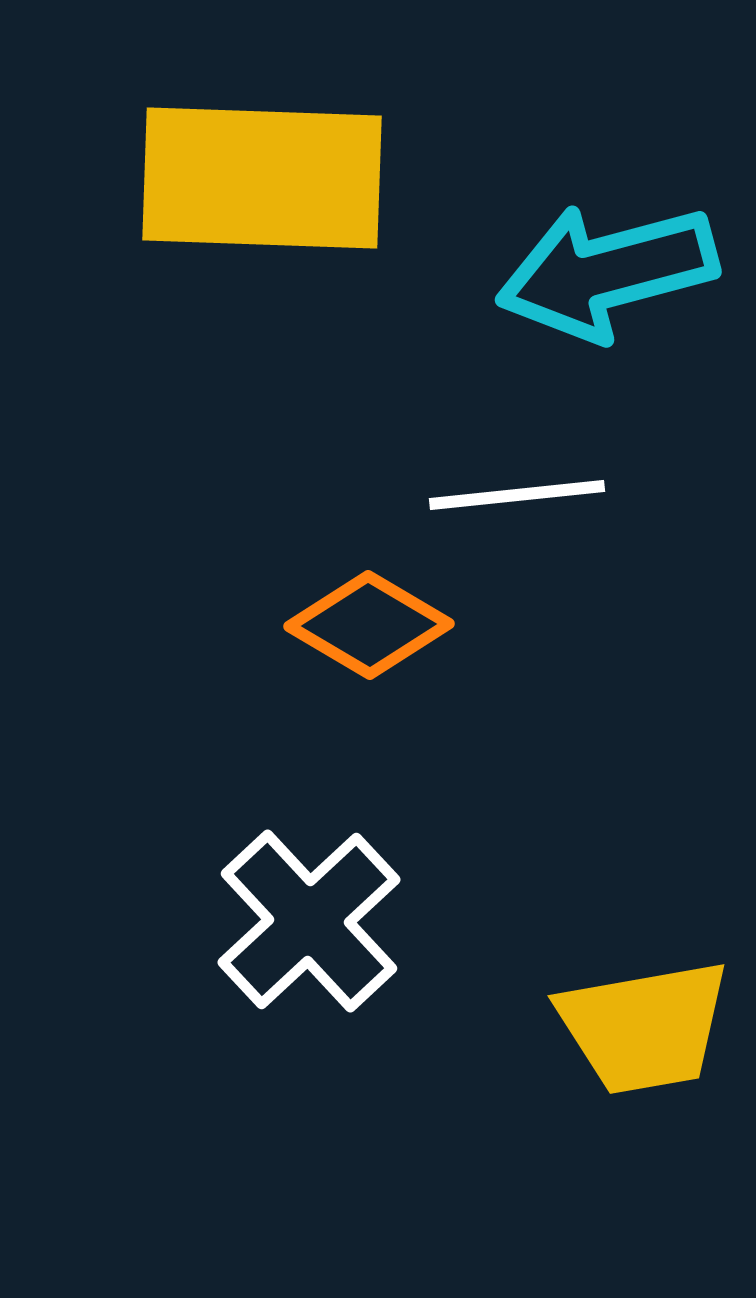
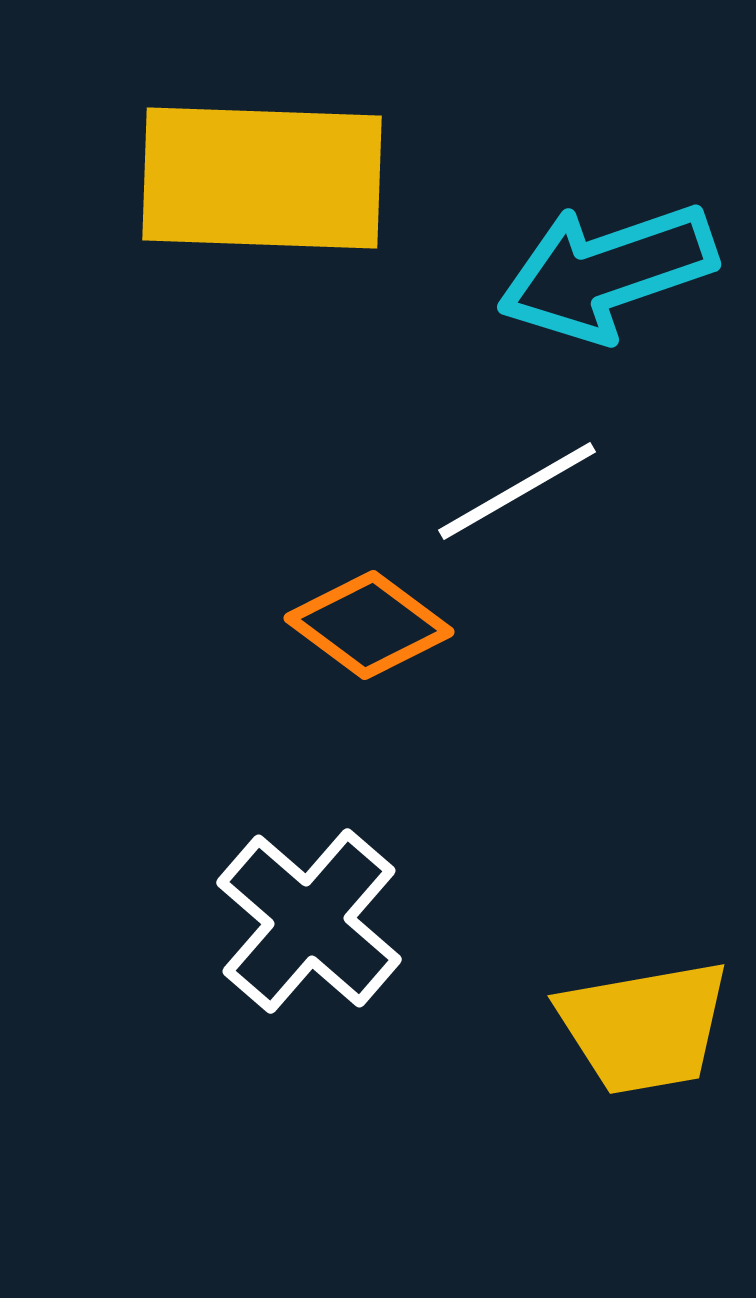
cyan arrow: rotated 4 degrees counterclockwise
white line: moved 4 px up; rotated 24 degrees counterclockwise
orange diamond: rotated 6 degrees clockwise
white cross: rotated 6 degrees counterclockwise
